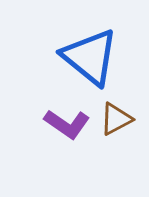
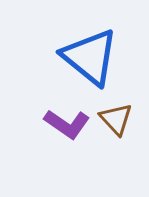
brown triangle: rotated 45 degrees counterclockwise
